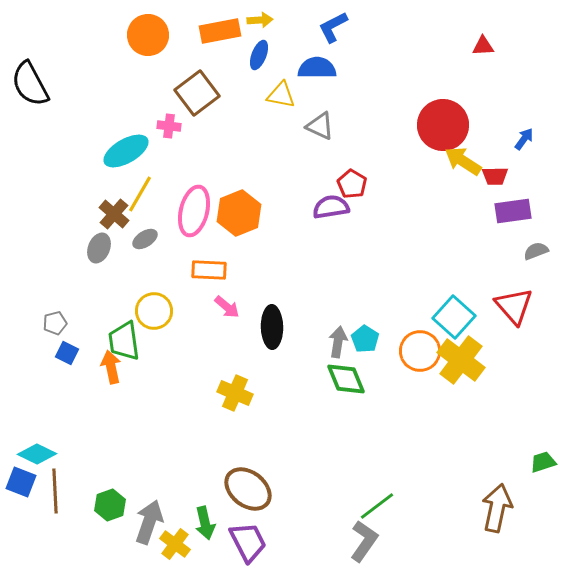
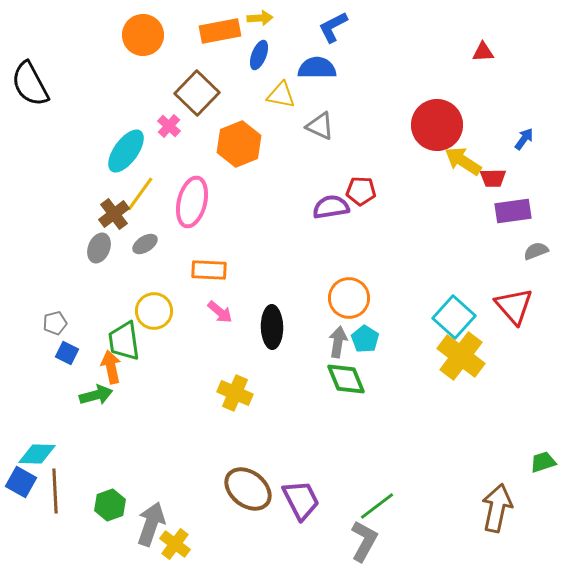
yellow arrow at (260, 20): moved 2 px up
orange circle at (148, 35): moved 5 px left
red triangle at (483, 46): moved 6 px down
brown square at (197, 93): rotated 9 degrees counterclockwise
red circle at (443, 125): moved 6 px left
pink cross at (169, 126): rotated 35 degrees clockwise
cyan ellipse at (126, 151): rotated 24 degrees counterclockwise
red trapezoid at (495, 176): moved 2 px left, 2 px down
red pentagon at (352, 184): moved 9 px right, 7 px down; rotated 28 degrees counterclockwise
yellow line at (140, 194): rotated 6 degrees clockwise
pink ellipse at (194, 211): moved 2 px left, 9 px up
orange hexagon at (239, 213): moved 69 px up
brown cross at (114, 214): rotated 12 degrees clockwise
gray ellipse at (145, 239): moved 5 px down
pink arrow at (227, 307): moved 7 px left, 5 px down
orange circle at (420, 351): moved 71 px left, 53 px up
yellow cross at (461, 360): moved 4 px up
cyan diamond at (37, 454): rotated 24 degrees counterclockwise
blue square at (21, 482): rotated 8 degrees clockwise
gray arrow at (149, 522): moved 2 px right, 2 px down
green arrow at (205, 523): moved 109 px left, 128 px up; rotated 92 degrees counterclockwise
gray L-shape at (364, 541): rotated 6 degrees counterclockwise
purple trapezoid at (248, 542): moved 53 px right, 42 px up
